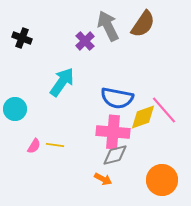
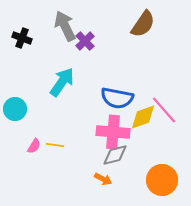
gray arrow: moved 43 px left
